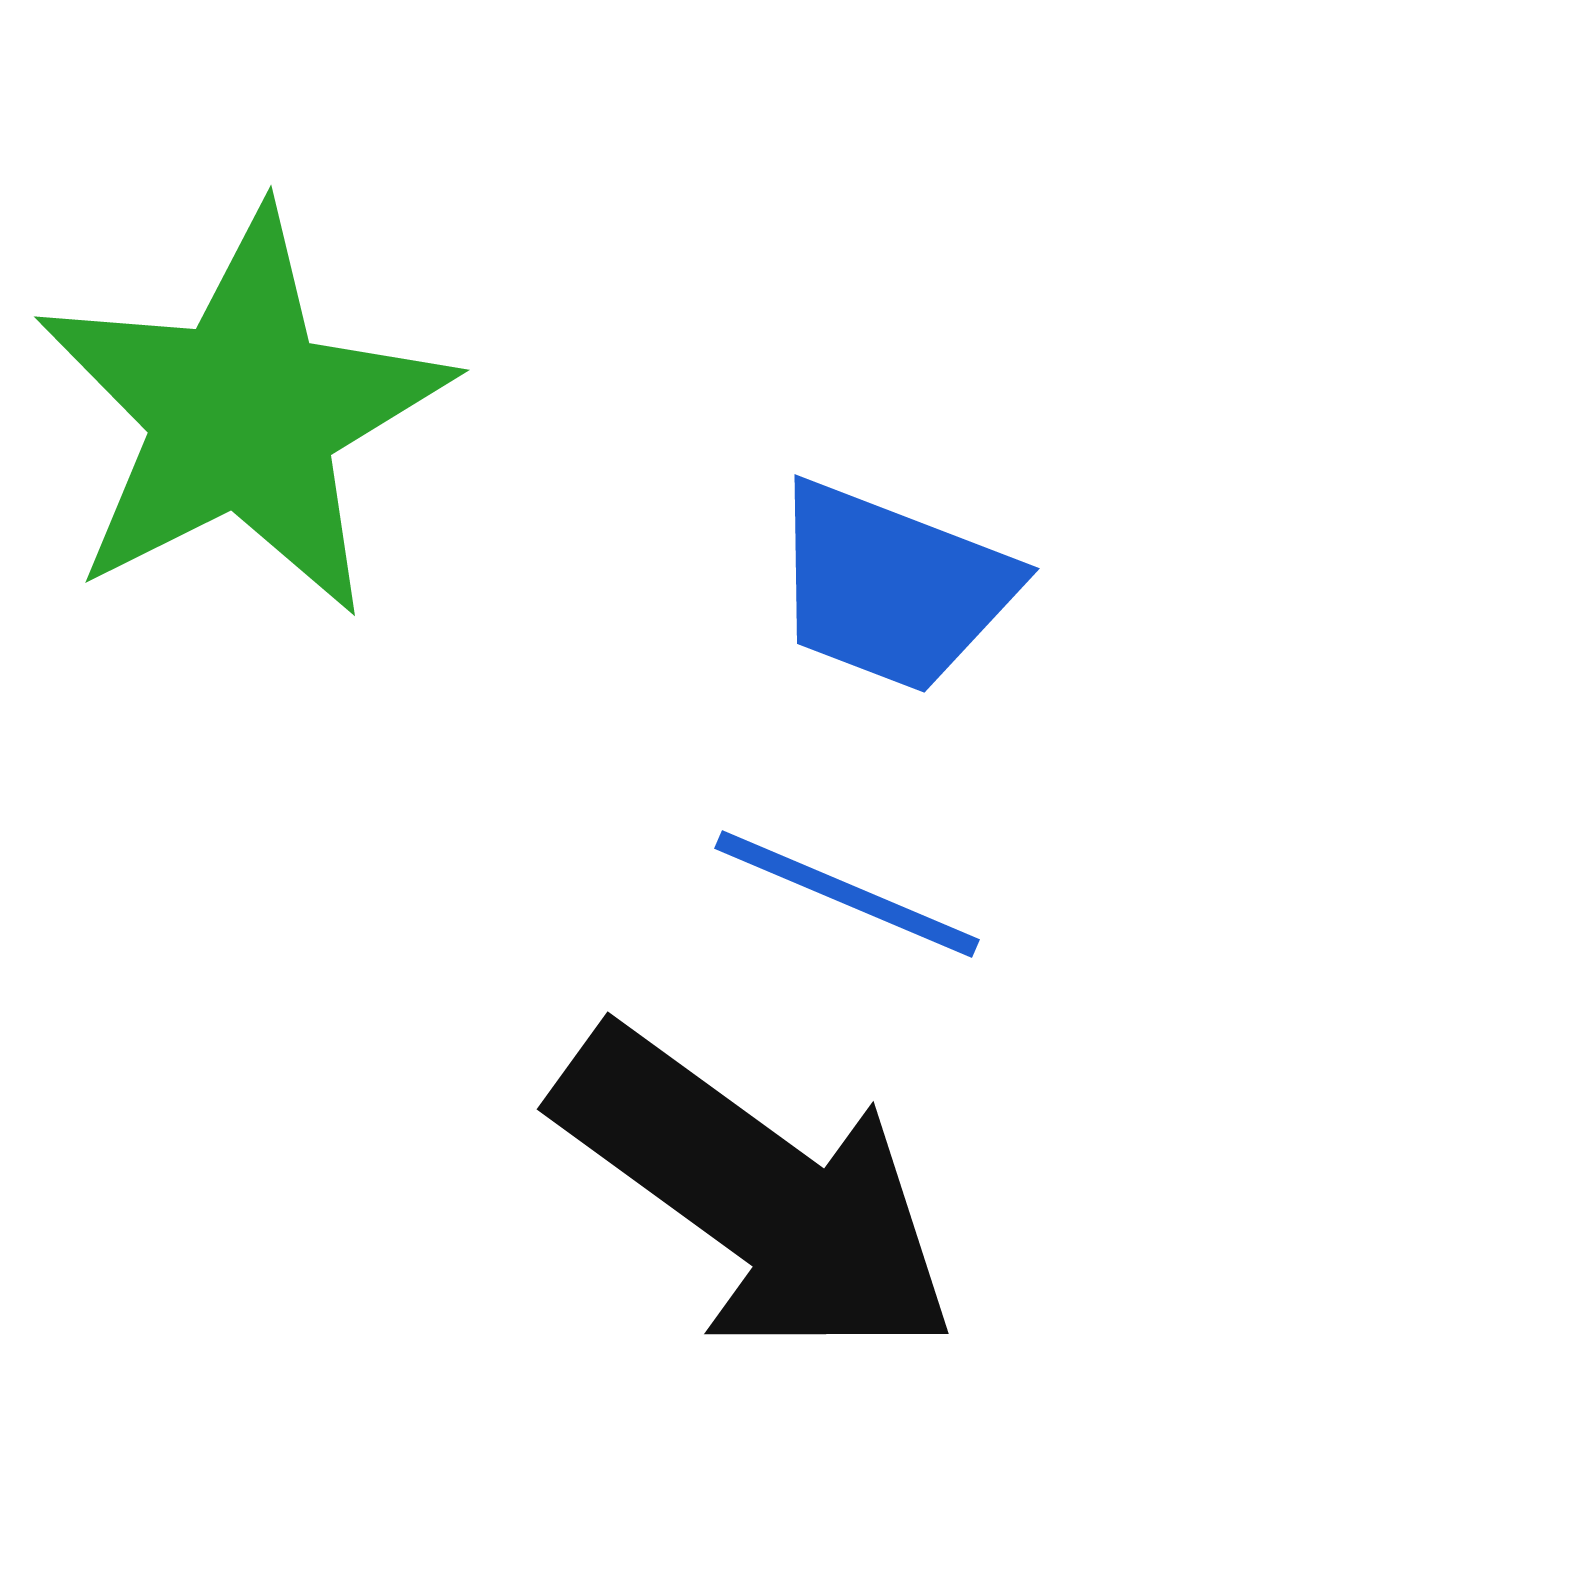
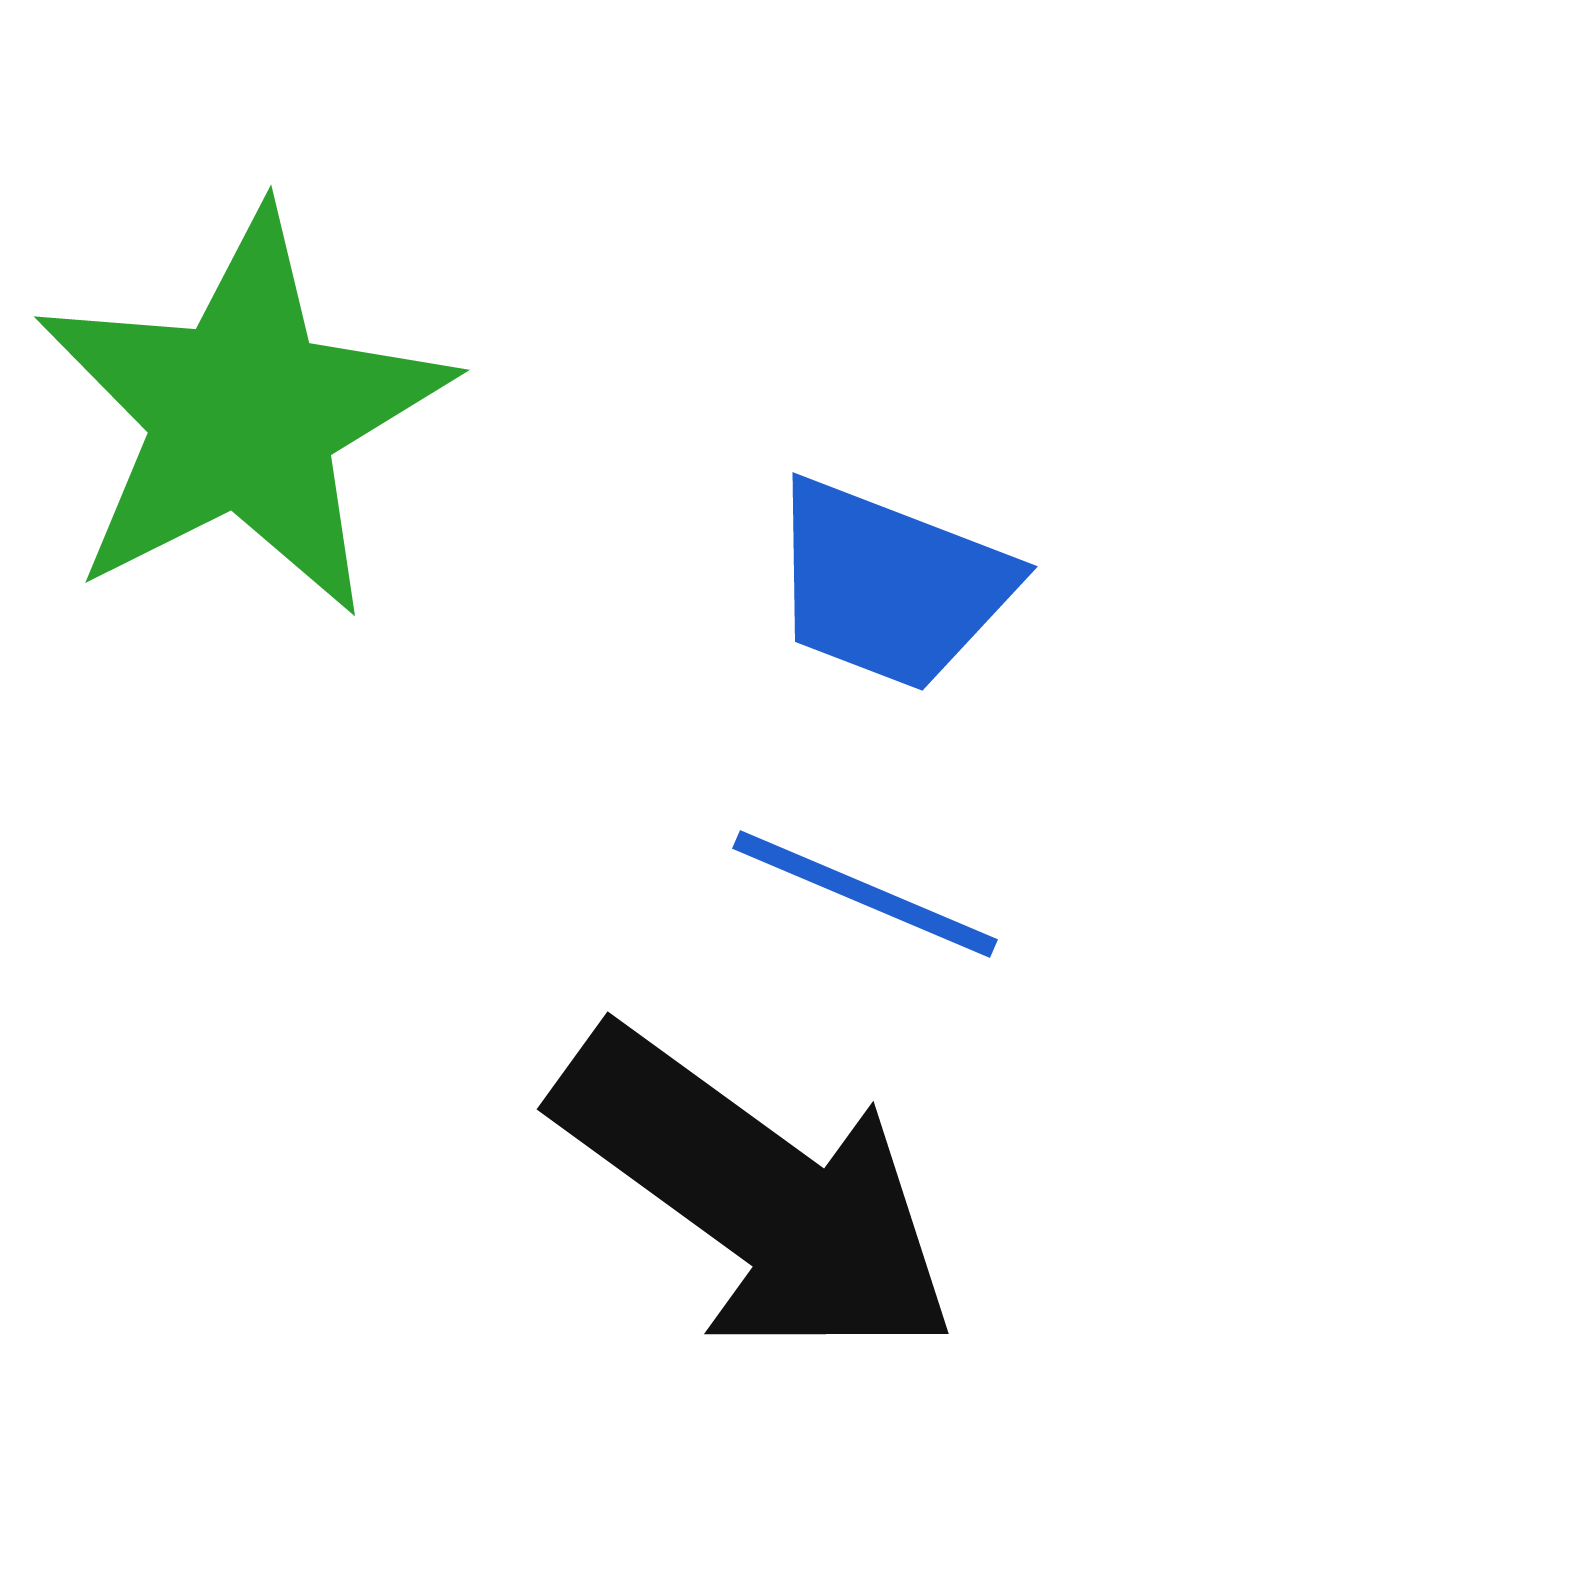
blue trapezoid: moved 2 px left, 2 px up
blue line: moved 18 px right
